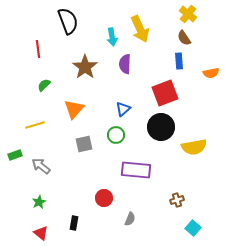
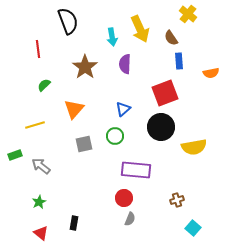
brown semicircle: moved 13 px left
green circle: moved 1 px left, 1 px down
red circle: moved 20 px right
